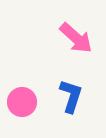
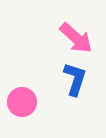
blue L-shape: moved 4 px right, 17 px up
